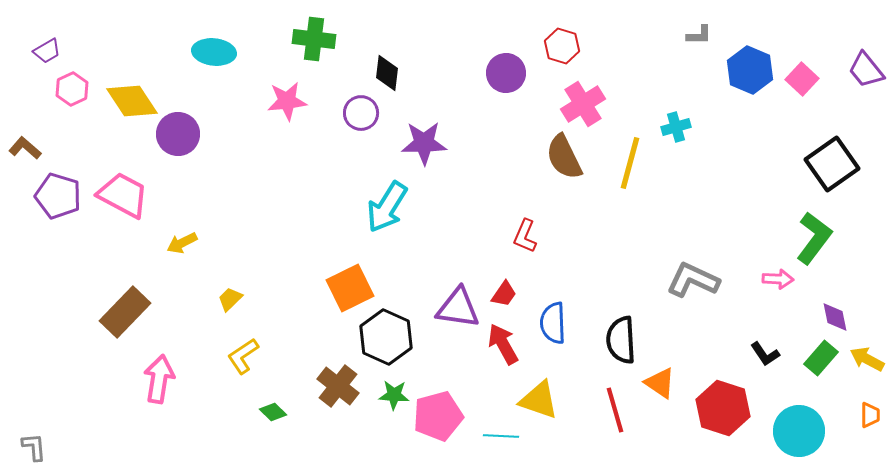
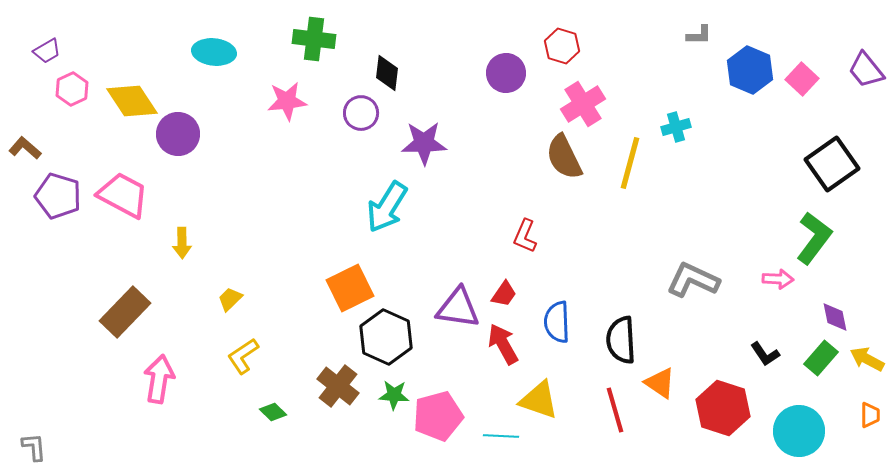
yellow arrow at (182, 243): rotated 64 degrees counterclockwise
blue semicircle at (553, 323): moved 4 px right, 1 px up
